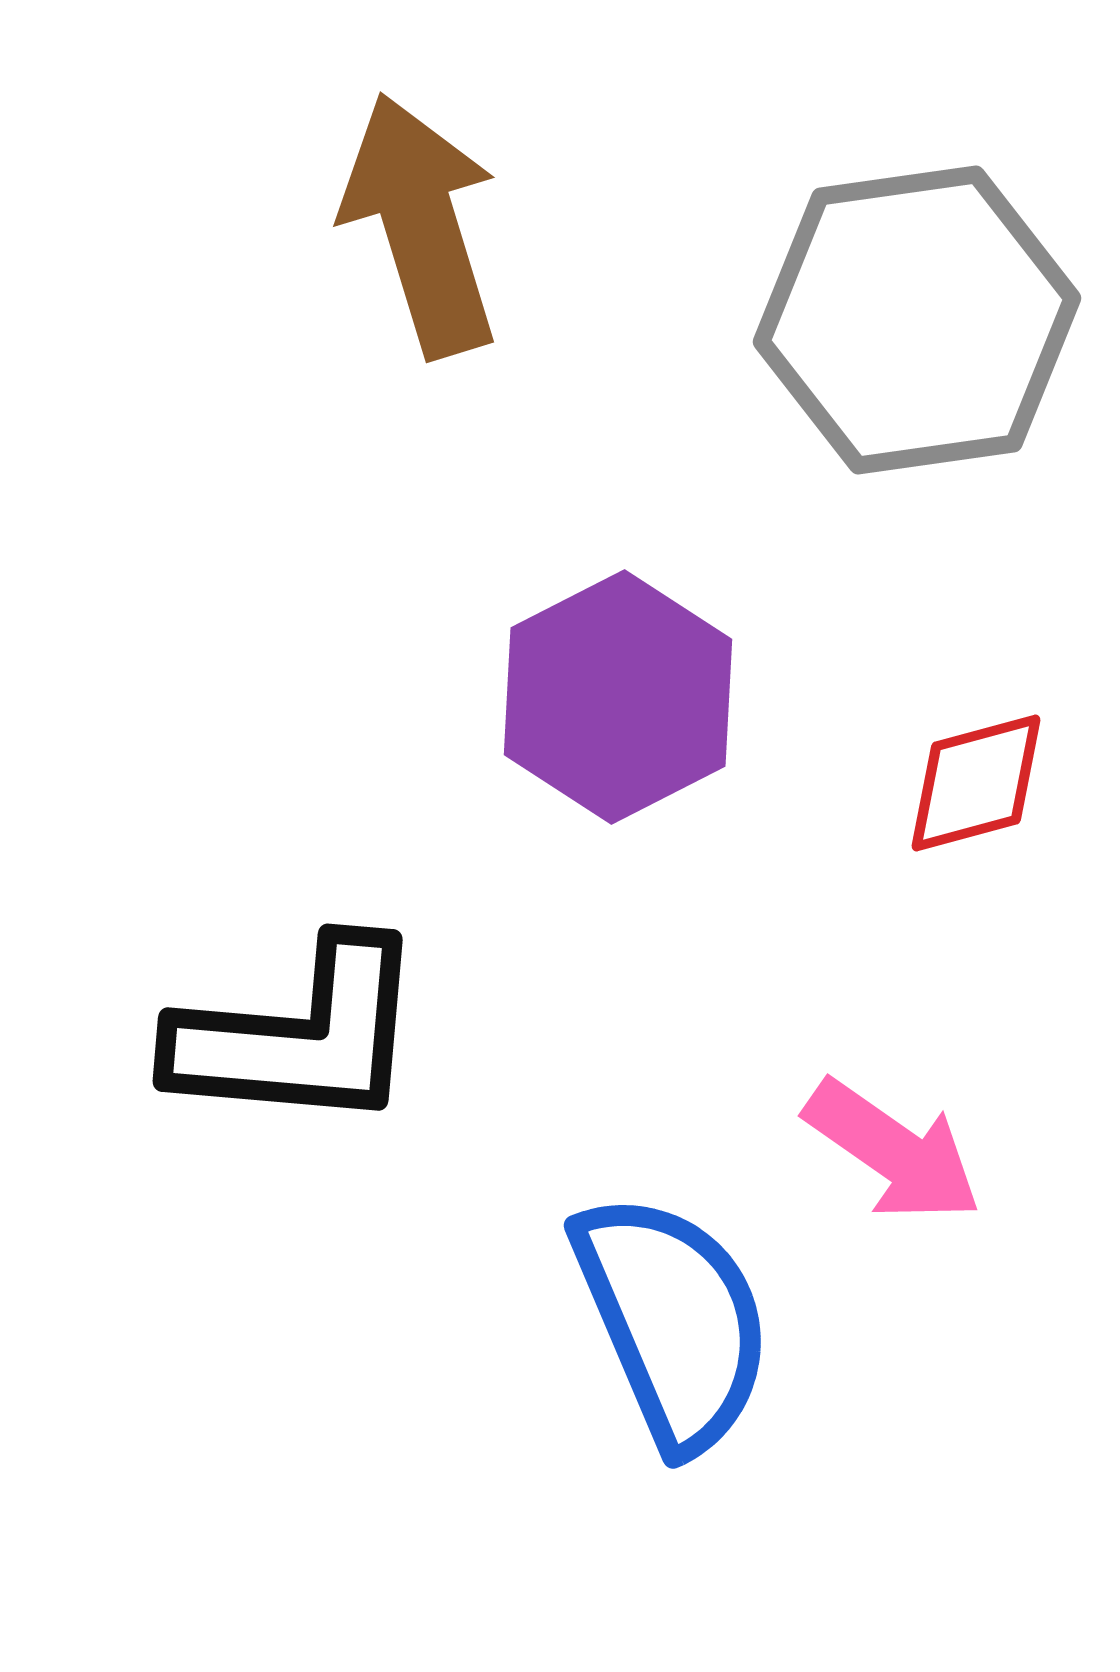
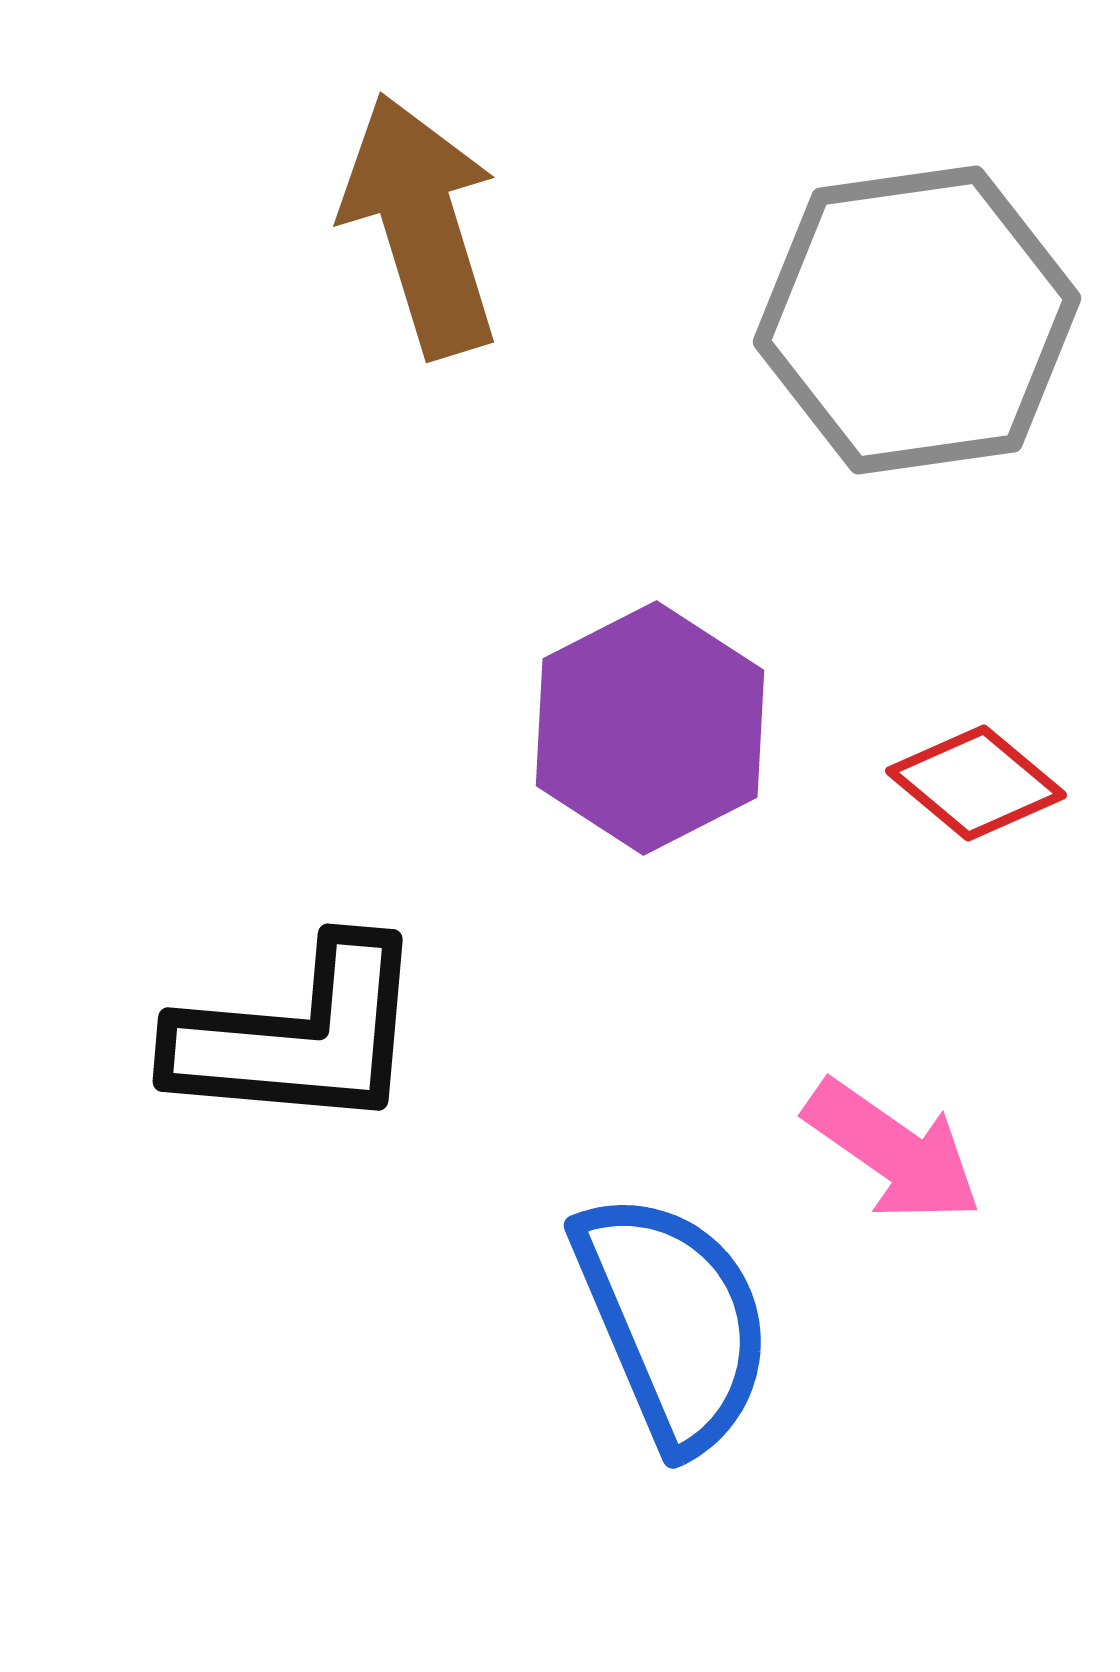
purple hexagon: moved 32 px right, 31 px down
red diamond: rotated 55 degrees clockwise
